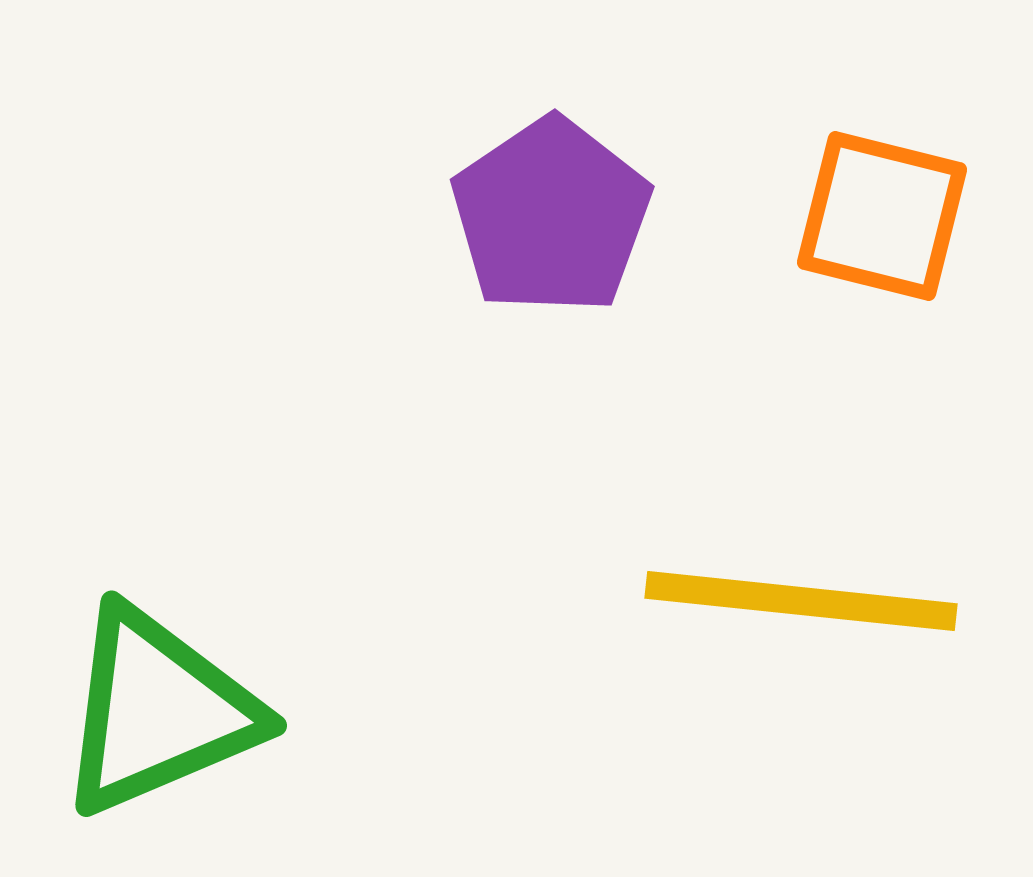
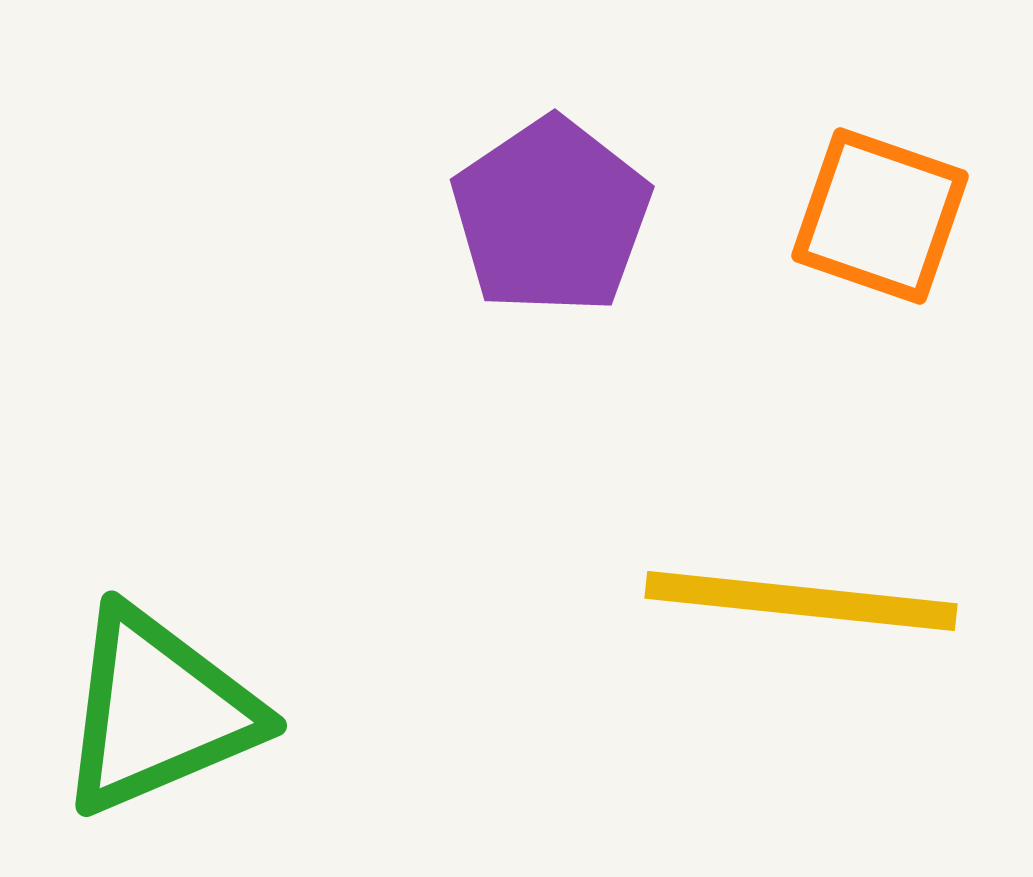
orange square: moved 2 px left; rotated 5 degrees clockwise
